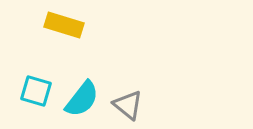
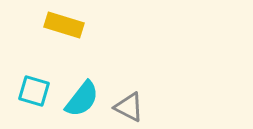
cyan square: moved 2 px left
gray triangle: moved 1 px right, 2 px down; rotated 12 degrees counterclockwise
